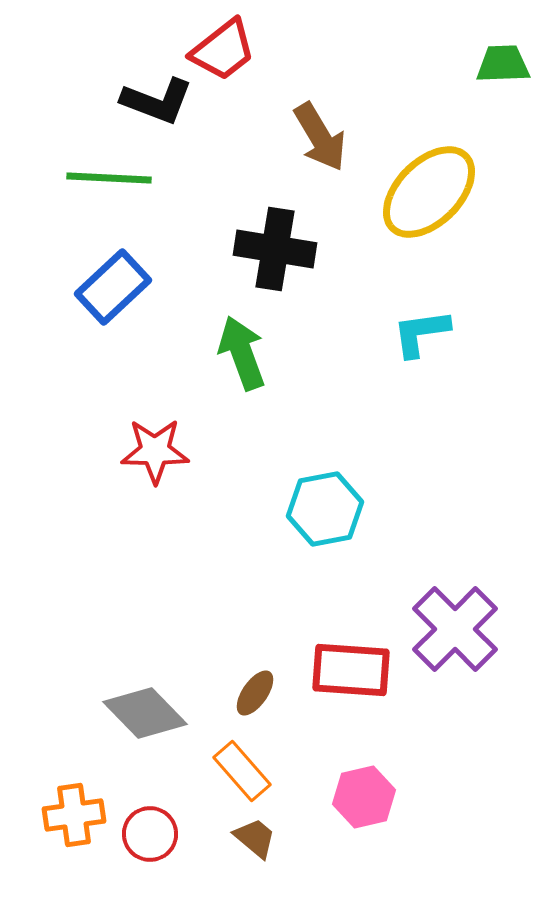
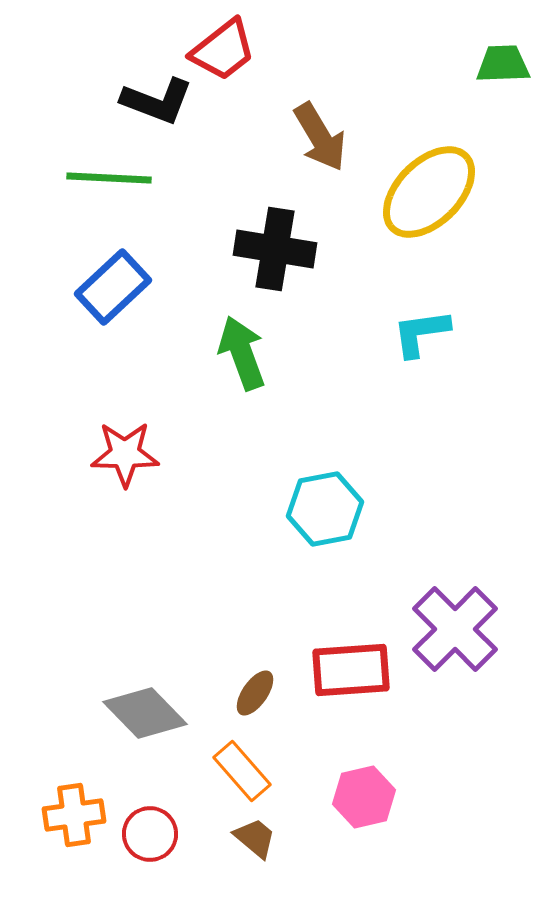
red star: moved 30 px left, 3 px down
red rectangle: rotated 8 degrees counterclockwise
